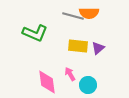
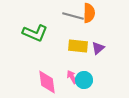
orange semicircle: rotated 90 degrees counterclockwise
pink arrow: moved 2 px right, 3 px down
cyan circle: moved 4 px left, 5 px up
